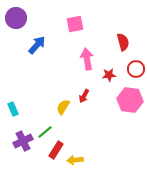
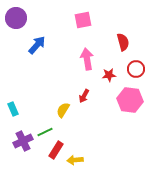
pink square: moved 8 px right, 4 px up
yellow semicircle: moved 3 px down
green line: rotated 14 degrees clockwise
